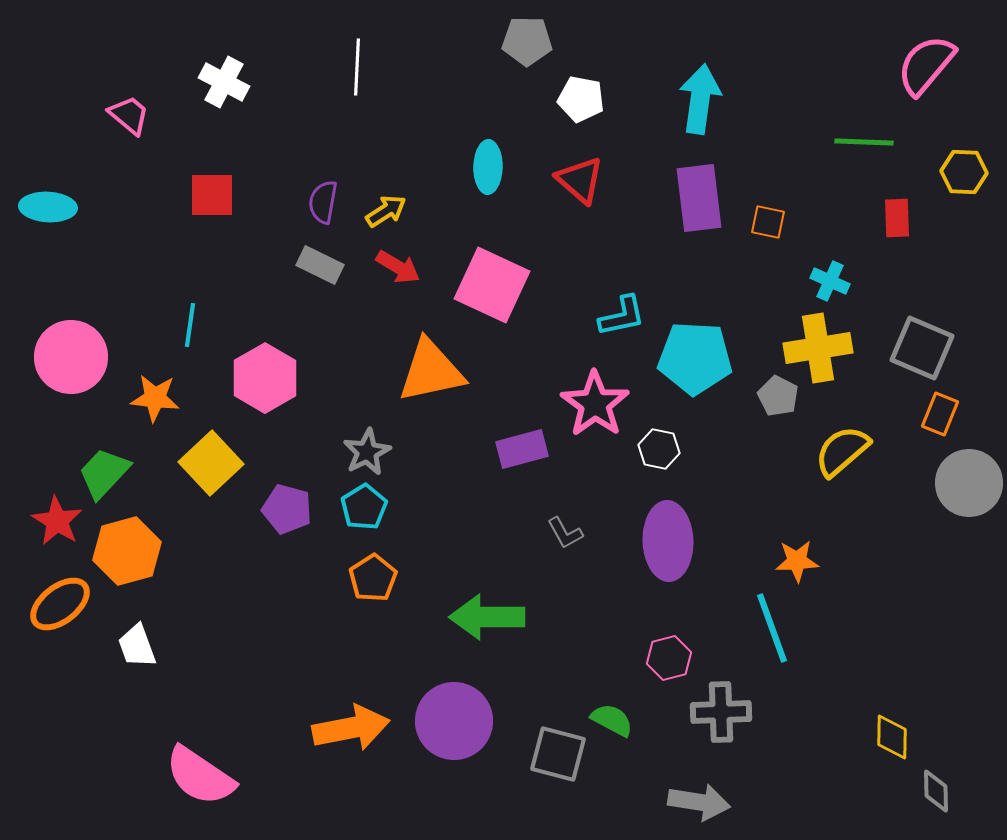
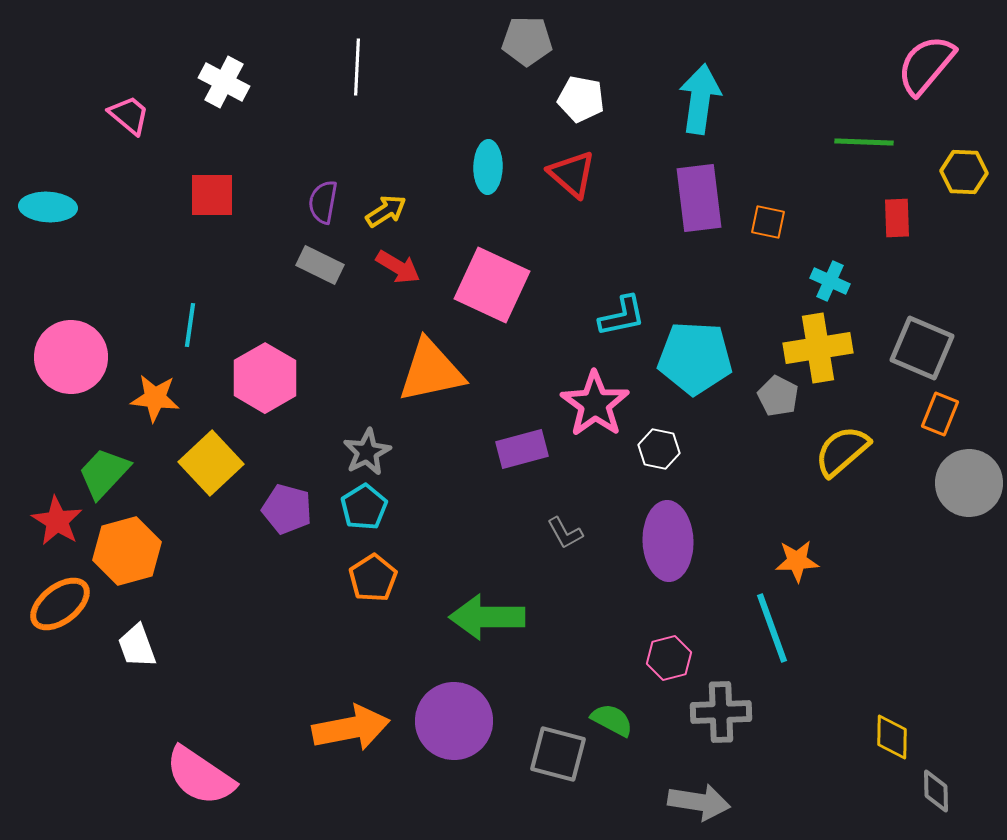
red triangle at (580, 180): moved 8 px left, 6 px up
